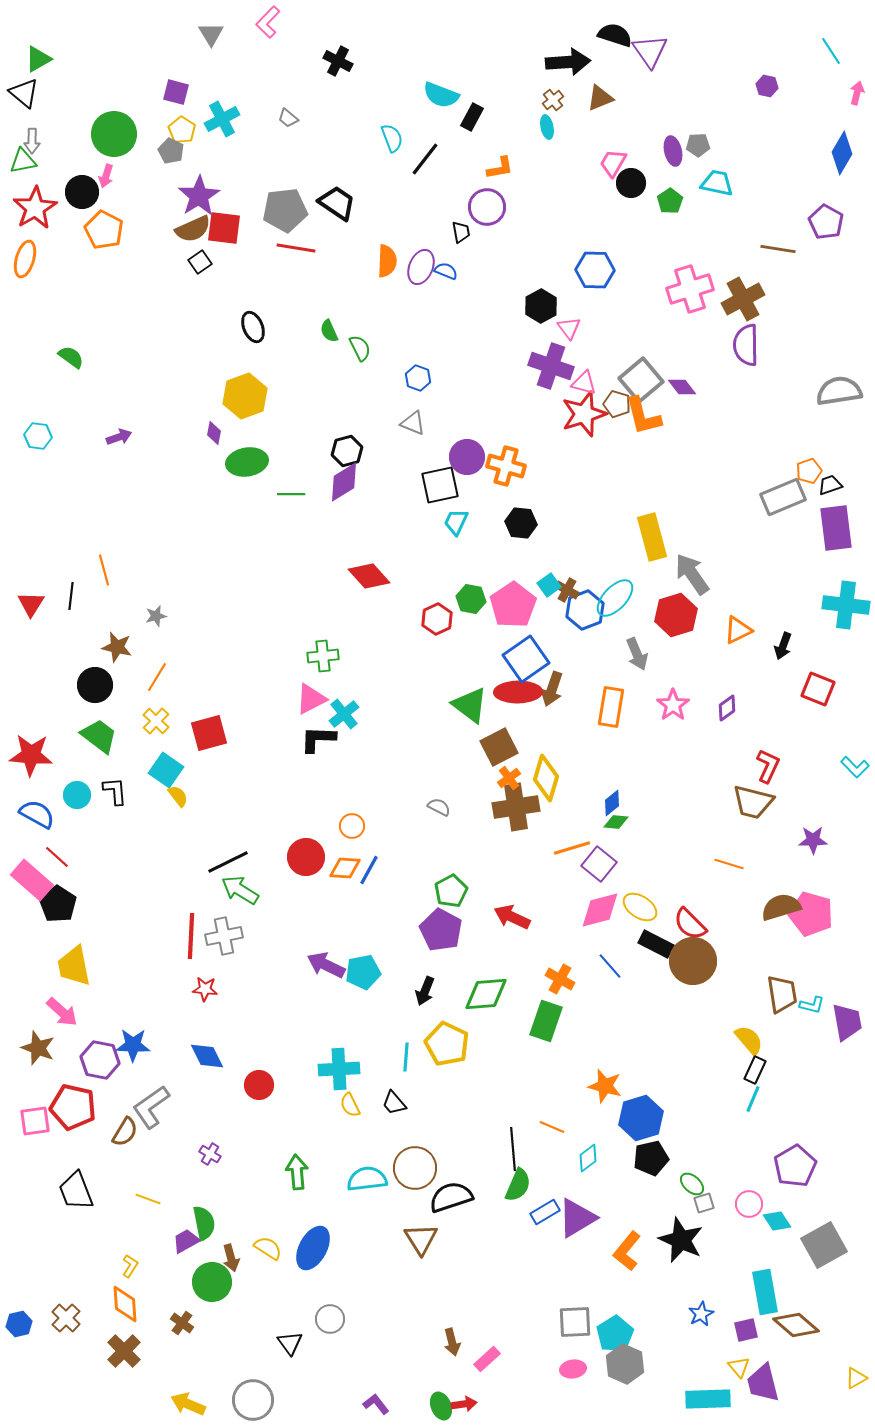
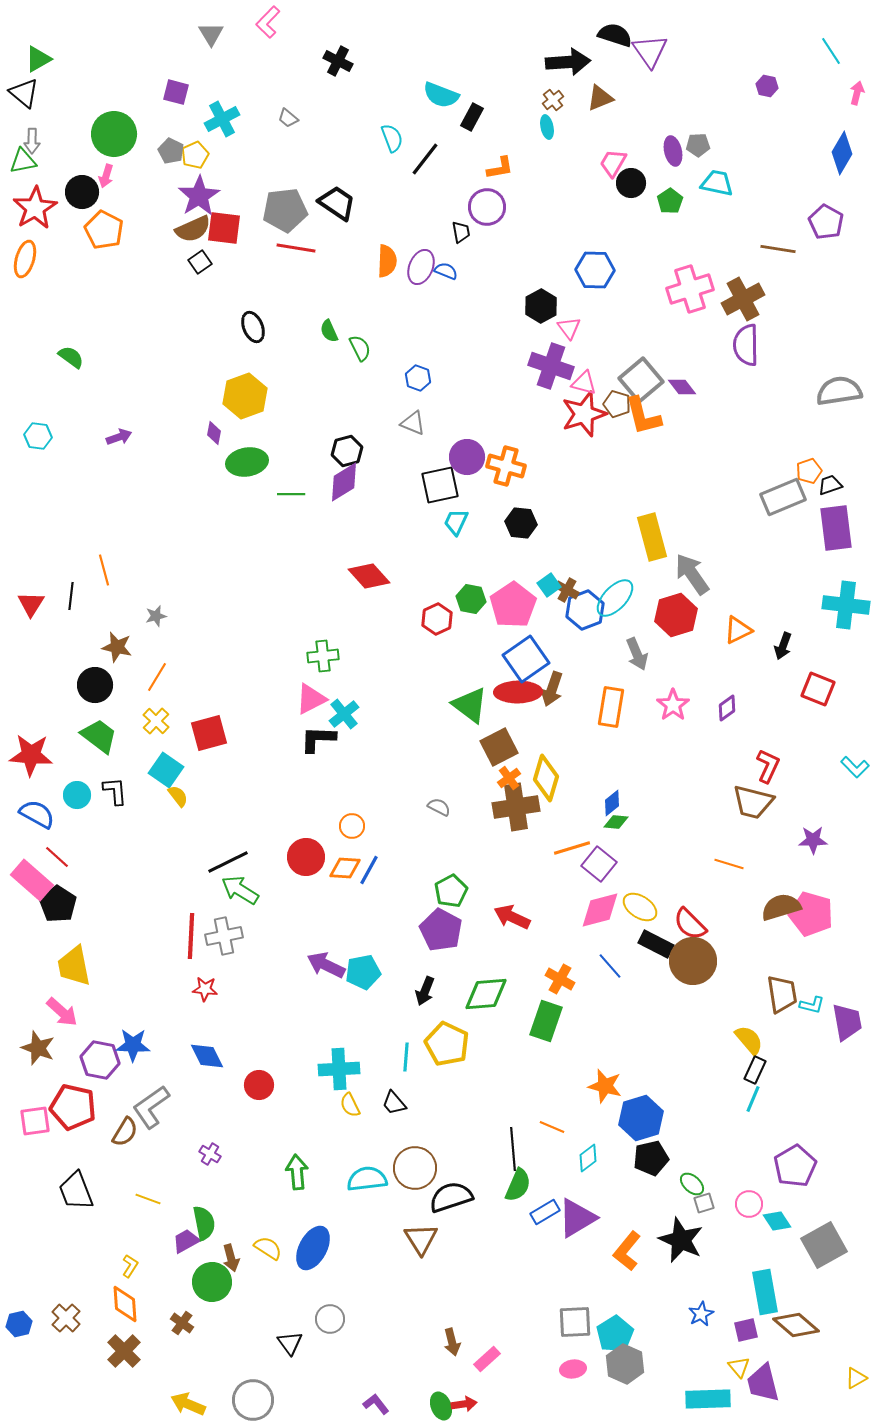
yellow pentagon at (182, 130): moved 13 px right, 25 px down; rotated 16 degrees clockwise
